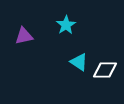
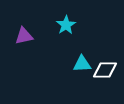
cyan triangle: moved 3 px right, 2 px down; rotated 36 degrees counterclockwise
